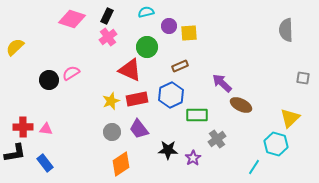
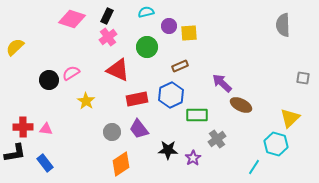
gray semicircle: moved 3 px left, 5 px up
red triangle: moved 12 px left
yellow star: moved 25 px left; rotated 18 degrees counterclockwise
